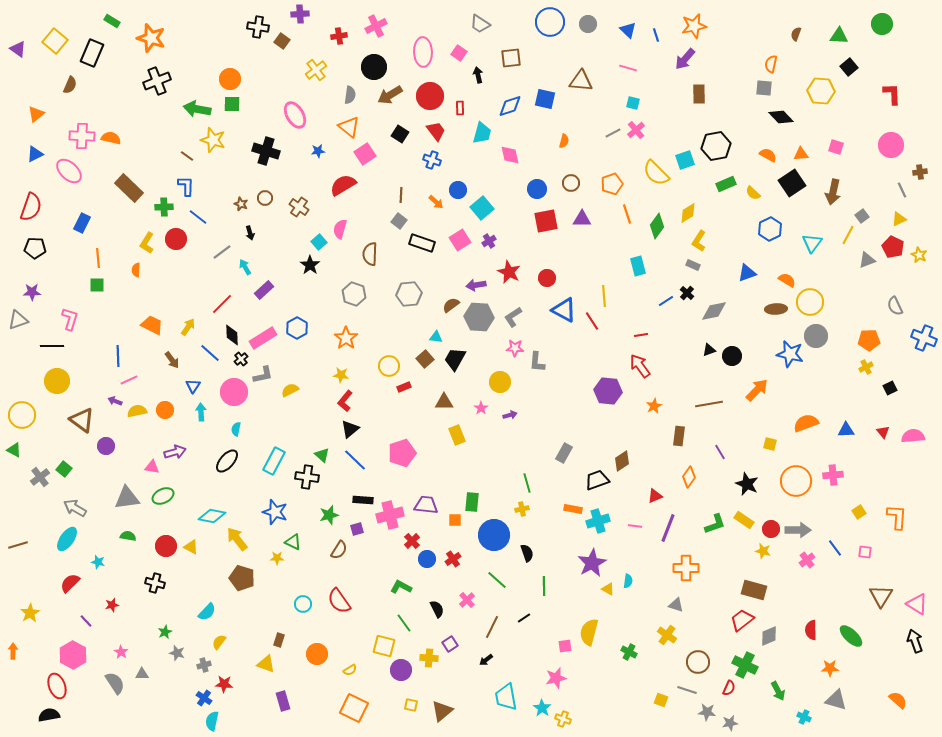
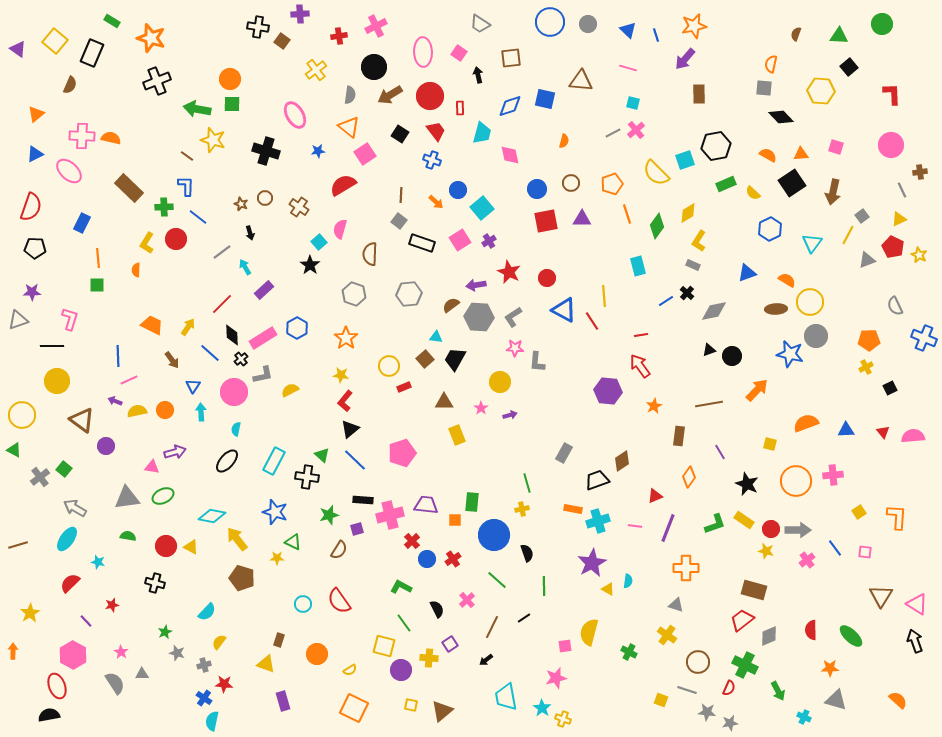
yellow star at (763, 551): moved 3 px right
